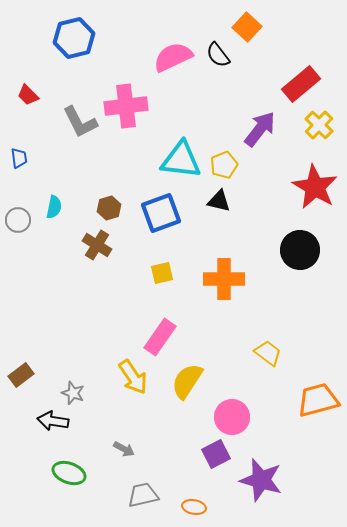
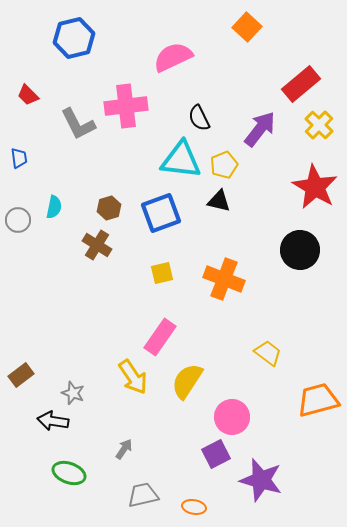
black semicircle: moved 19 px left, 63 px down; rotated 12 degrees clockwise
gray L-shape: moved 2 px left, 2 px down
orange cross: rotated 21 degrees clockwise
gray arrow: rotated 85 degrees counterclockwise
